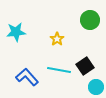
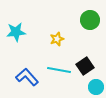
yellow star: rotated 16 degrees clockwise
